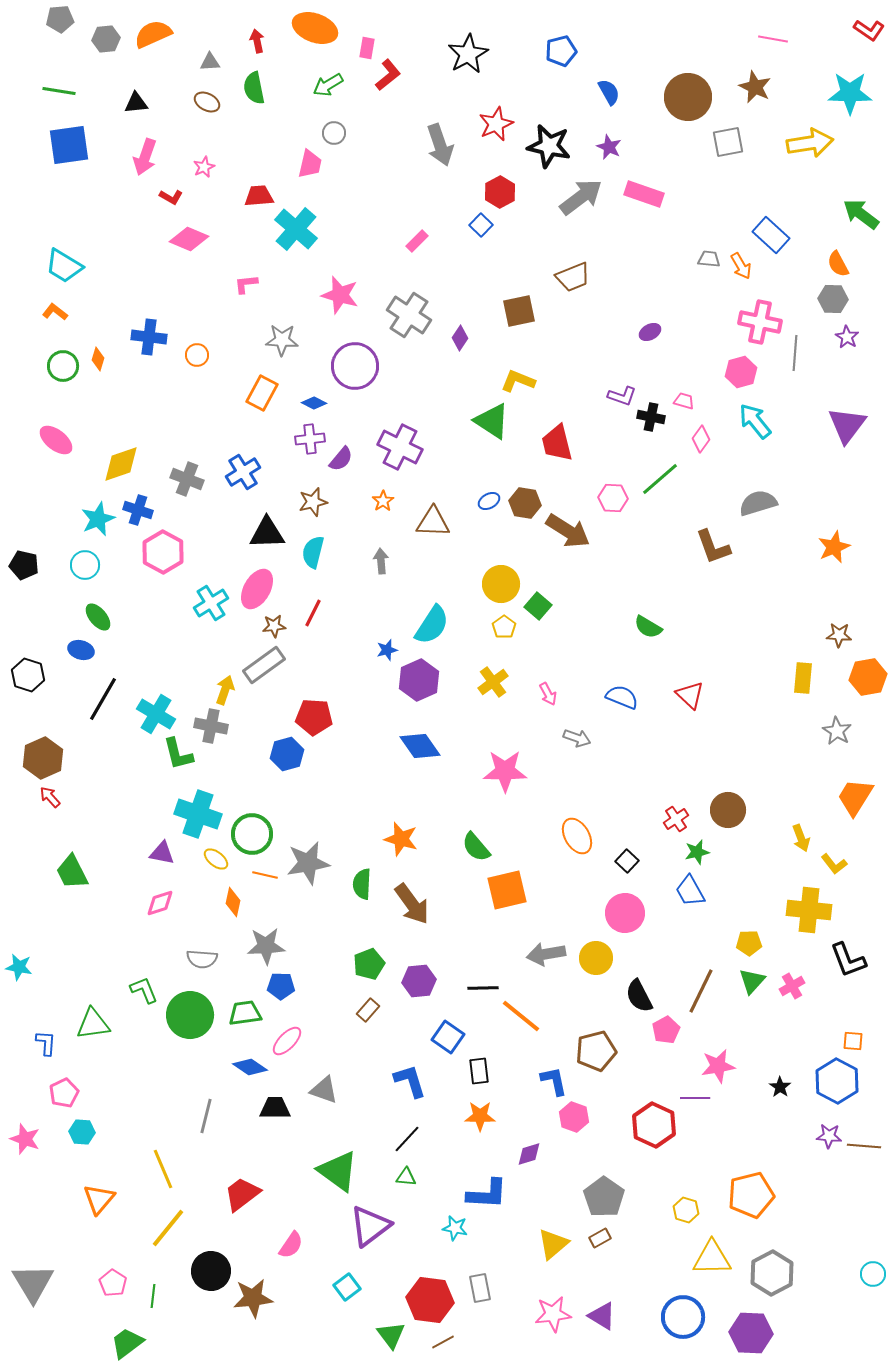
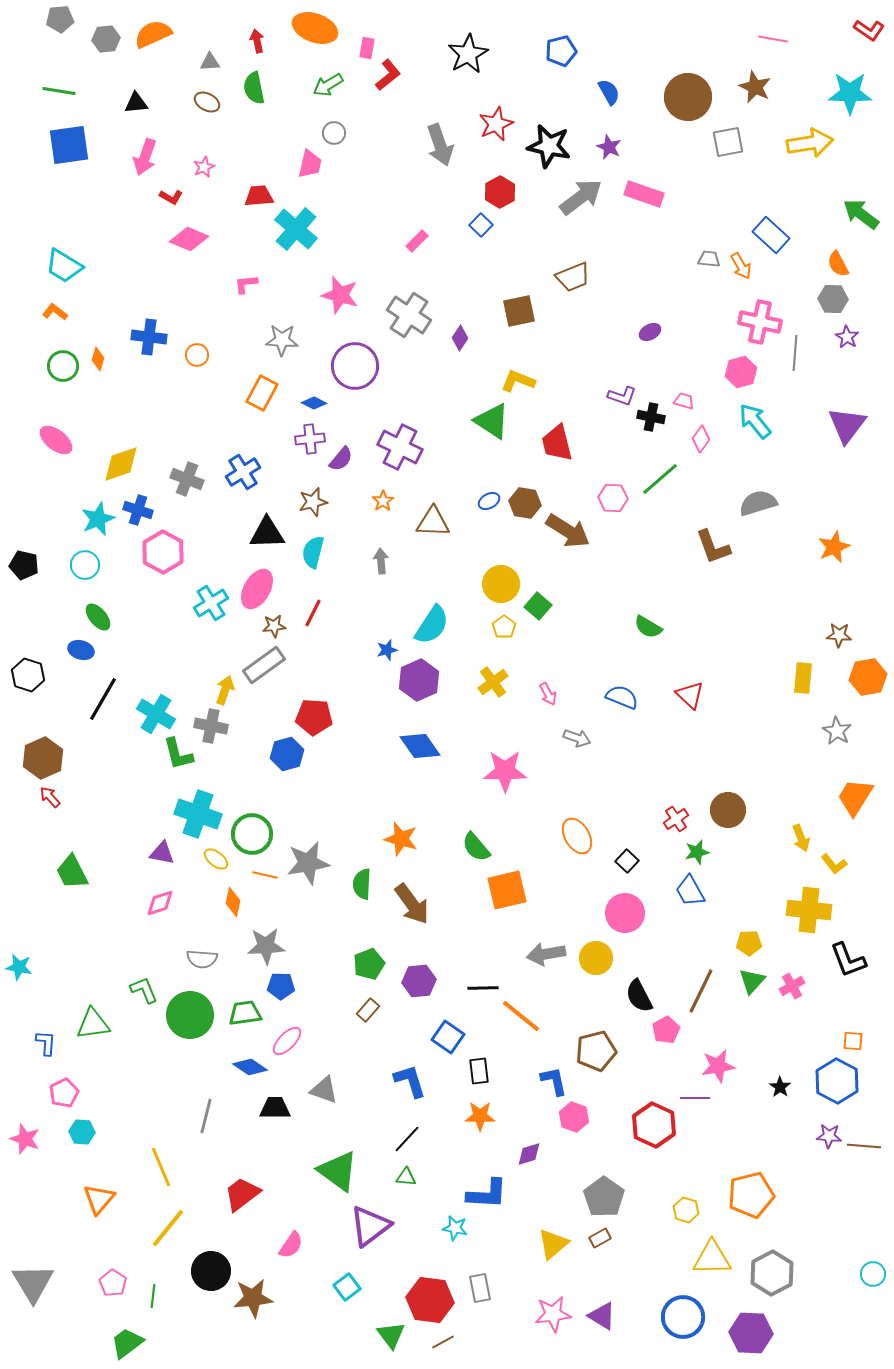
yellow line at (163, 1169): moved 2 px left, 2 px up
